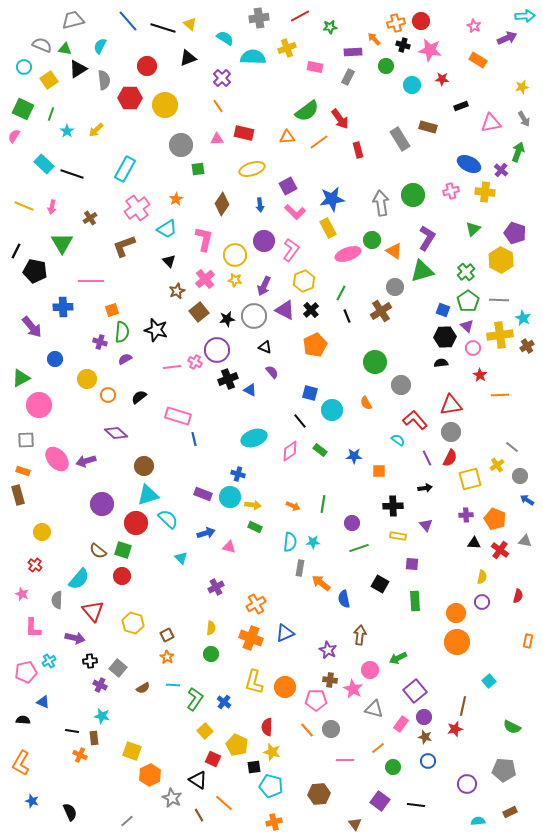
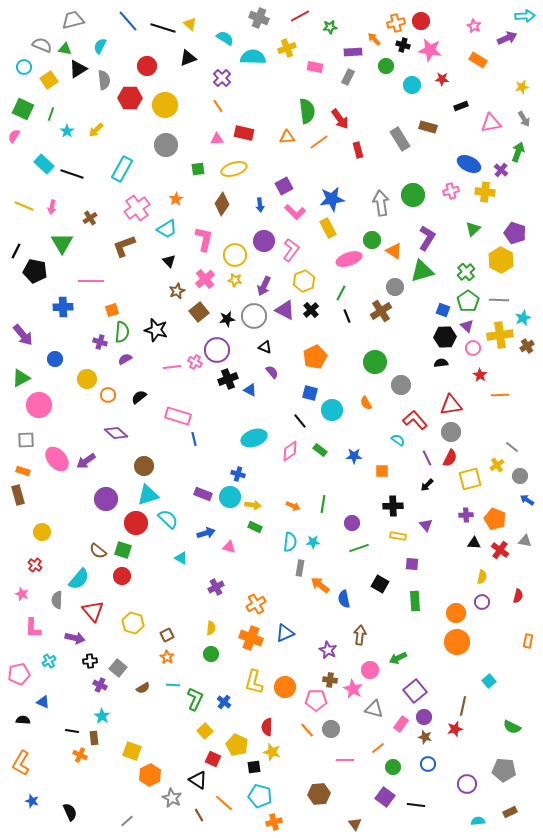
gray cross at (259, 18): rotated 30 degrees clockwise
green semicircle at (307, 111): rotated 60 degrees counterclockwise
gray circle at (181, 145): moved 15 px left
cyan rectangle at (125, 169): moved 3 px left
yellow ellipse at (252, 169): moved 18 px left
purple square at (288, 186): moved 4 px left
pink ellipse at (348, 254): moved 1 px right, 5 px down
cyan star at (523, 318): rotated 21 degrees clockwise
purple arrow at (32, 327): moved 9 px left, 8 px down
orange pentagon at (315, 345): moved 12 px down
purple arrow at (86, 461): rotated 18 degrees counterclockwise
orange square at (379, 471): moved 3 px right
black arrow at (425, 488): moved 2 px right, 3 px up; rotated 144 degrees clockwise
purple circle at (102, 504): moved 4 px right, 5 px up
cyan triangle at (181, 558): rotated 16 degrees counterclockwise
orange arrow at (321, 583): moved 1 px left, 2 px down
pink pentagon at (26, 672): moved 7 px left, 2 px down
green L-shape at (195, 699): rotated 10 degrees counterclockwise
cyan star at (102, 716): rotated 21 degrees clockwise
blue circle at (428, 761): moved 3 px down
cyan pentagon at (271, 786): moved 11 px left, 10 px down
purple square at (380, 801): moved 5 px right, 4 px up
